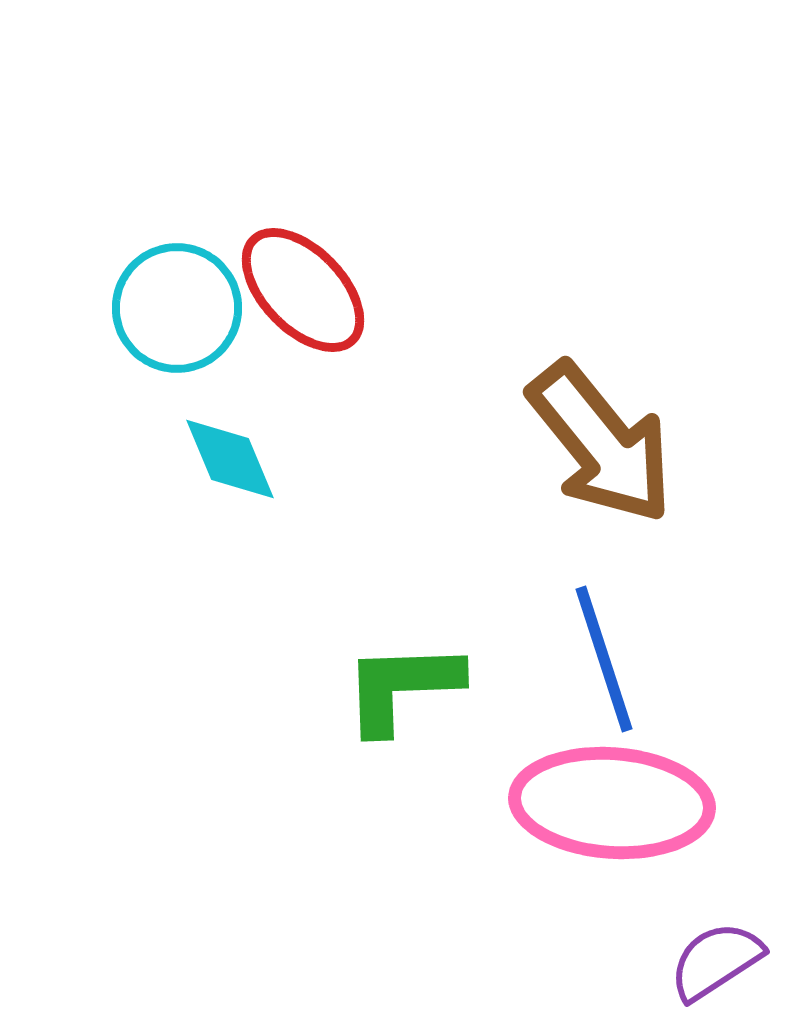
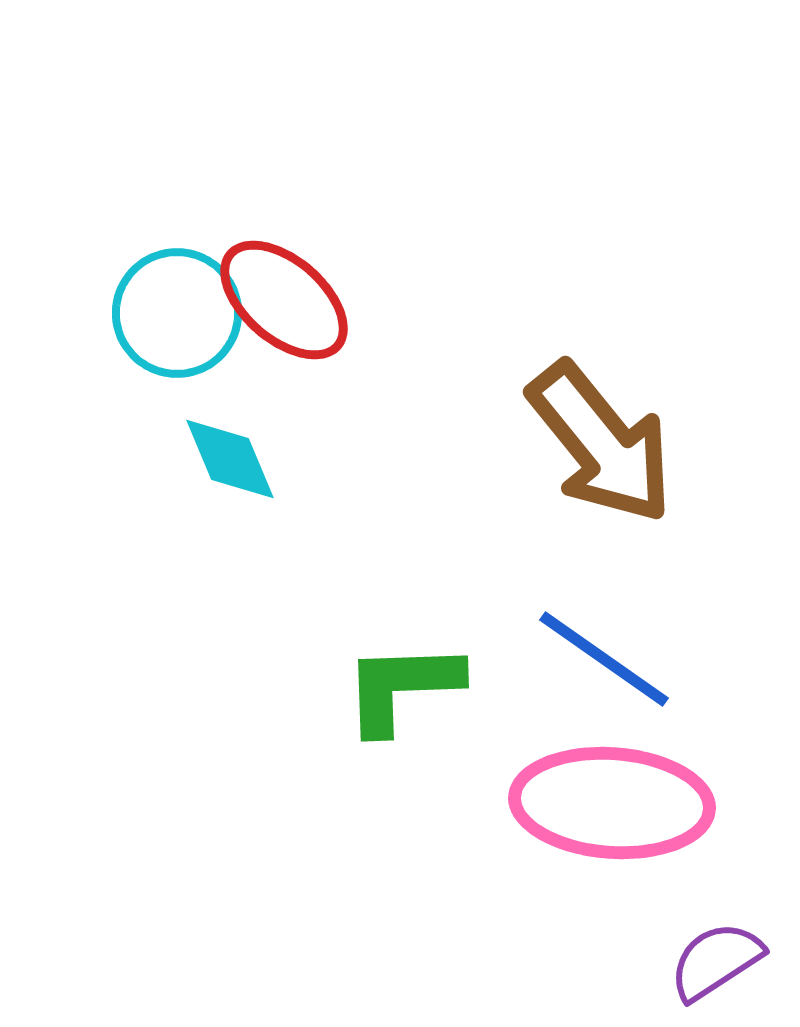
red ellipse: moved 19 px left, 10 px down; rotated 5 degrees counterclockwise
cyan circle: moved 5 px down
blue line: rotated 37 degrees counterclockwise
